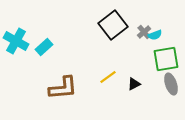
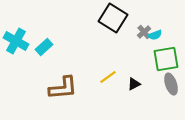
black square: moved 7 px up; rotated 20 degrees counterclockwise
